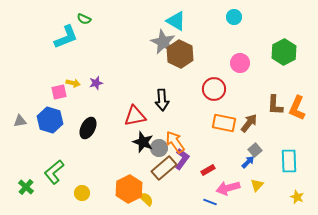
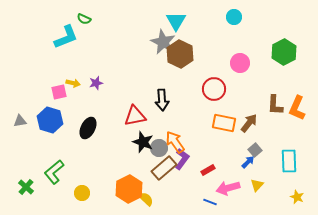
cyan triangle: rotated 30 degrees clockwise
